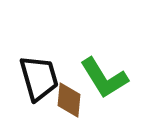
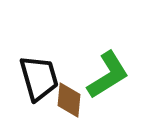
green L-shape: moved 4 px right, 3 px up; rotated 90 degrees counterclockwise
